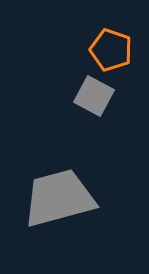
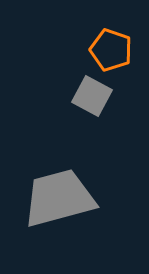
gray square: moved 2 px left
